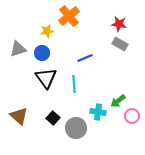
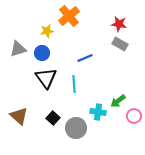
pink circle: moved 2 px right
